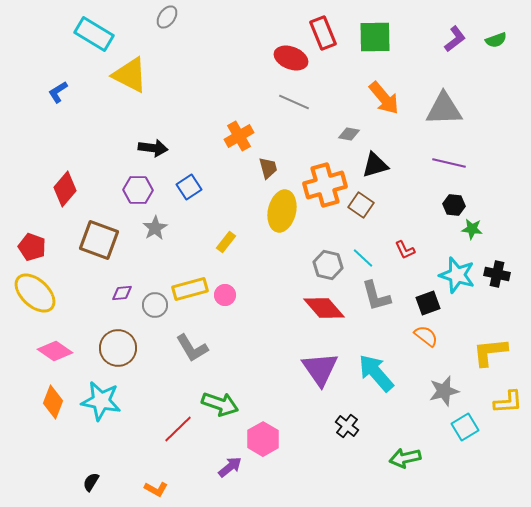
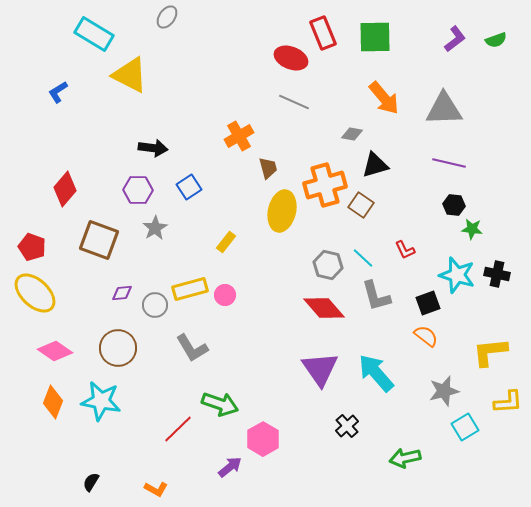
gray diamond at (349, 134): moved 3 px right
black cross at (347, 426): rotated 10 degrees clockwise
